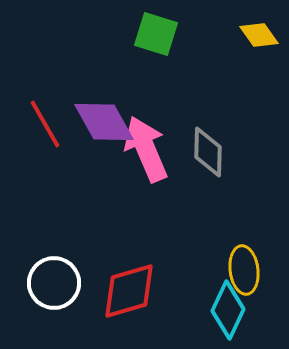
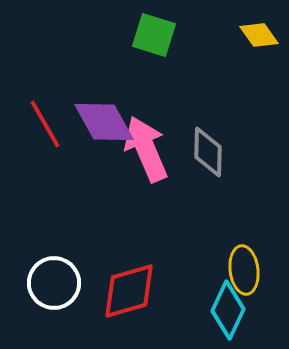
green square: moved 2 px left, 1 px down
